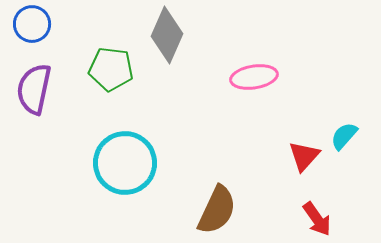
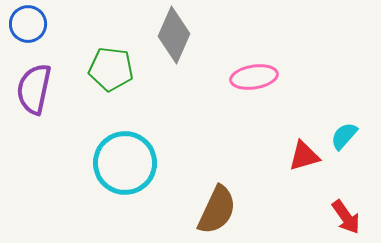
blue circle: moved 4 px left
gray diamond: moved 7 px right
red triangle: rotated 32 degrees clockwise
red arrow: moved 29 px right, 2 px up
